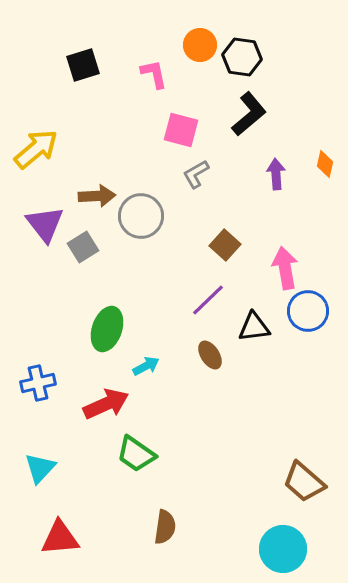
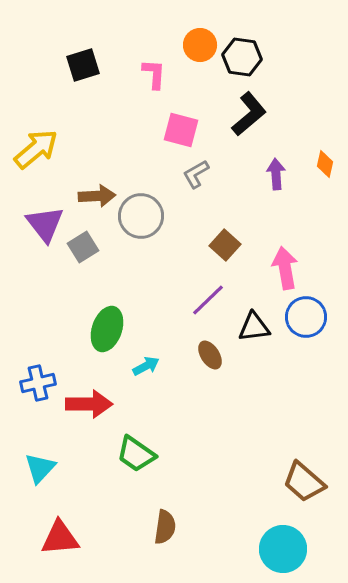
pink L-shape: rotated 16 degrees clockwise
blue circle: moved 2 px left, 6 px down
red arrow: moved 17 px left; rotated 24 degrees clockwise
